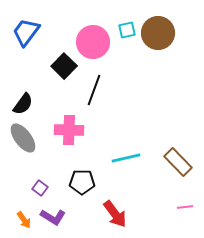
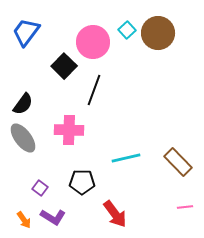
cyan square: rotated 30 degrees counterclockwise
